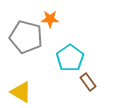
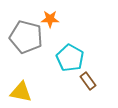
cyan pentagon: rotated 8 degrees counterclockwise
brown rectangle: moved 1 px up
yellow triangle: rotated 20 degrees counterclockwise
